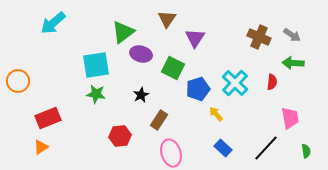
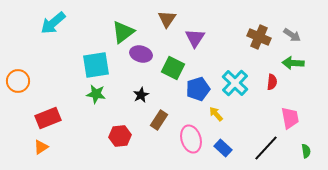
pink ellipse: moved 20 px right, 14 px up
